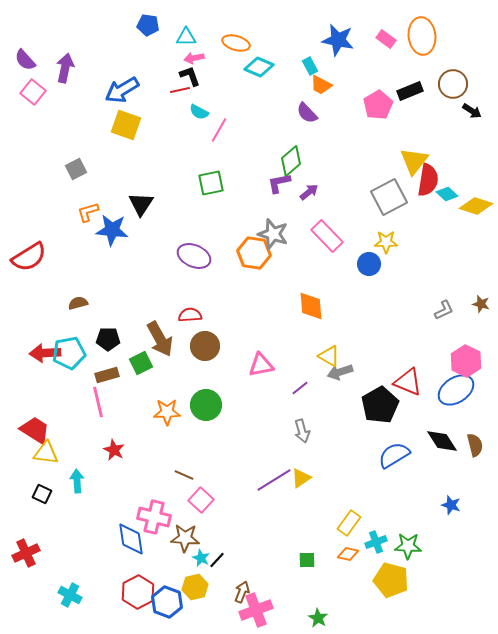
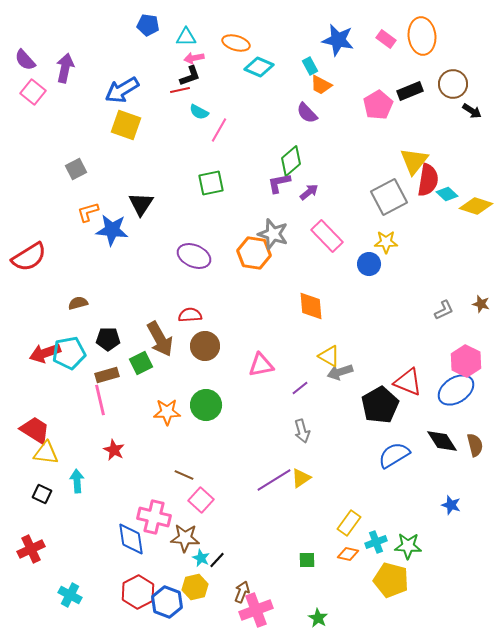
black L-shape at (190, 76): rotated 90 degrees clockwise
red arrow at (45, 353): rotated 16 degrees counterclockwise
pink line at (98, 402): moved 2 px right, 2 px up
red cross at (26, 553): moved 5 px right, 4 px up
